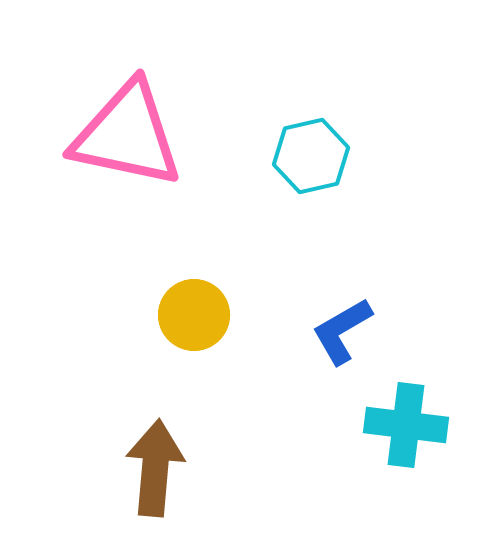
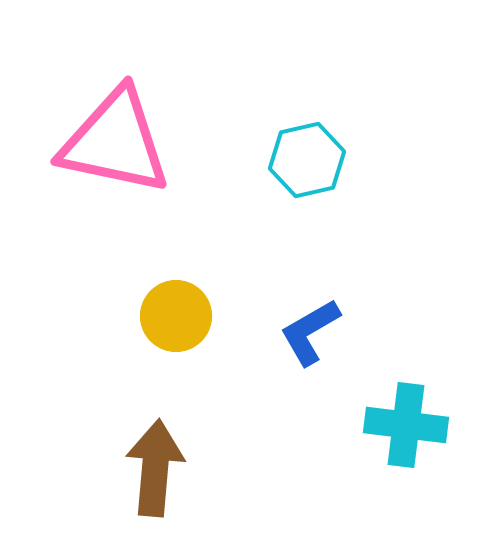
pink triangle: moved 12 px left, 7 px down
cyan hexagon: moved 4 px left, 4 px down
yellow circle: moved 18 px left, 1 px down
blue L-shape: moved 32 px left, 1 px down
